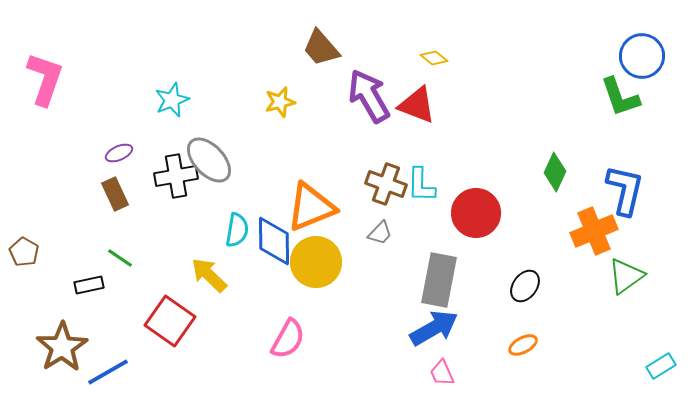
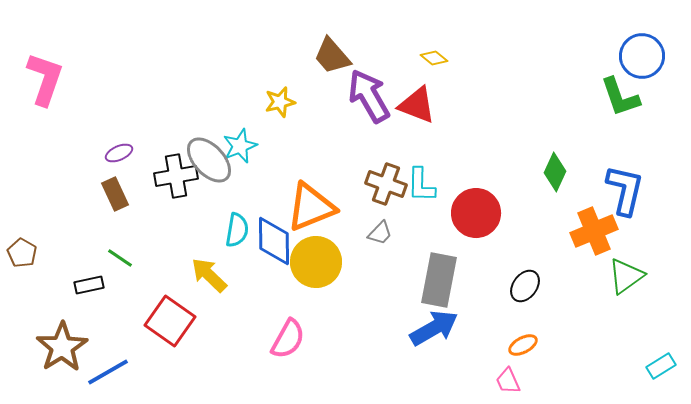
brown trapezoid: moved 11 px right, 8 px down
cyan star: moved 68 px right, 46 px down
brown pentagon: moved 2 px left, 1 px down
pink trapezoid: moved 66 px right, 8 px down
